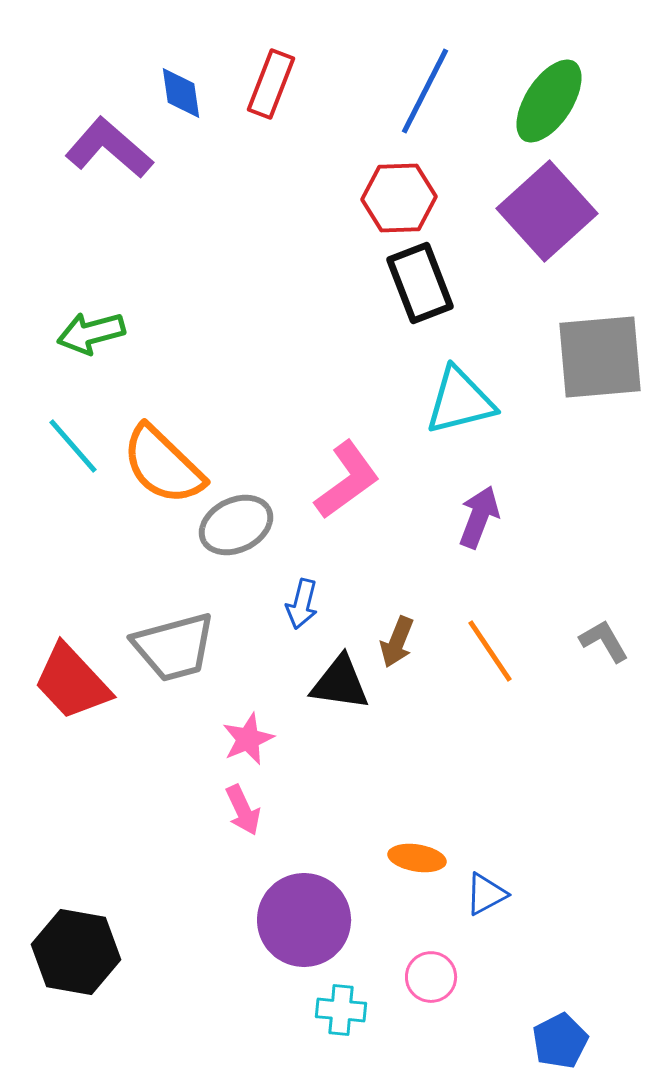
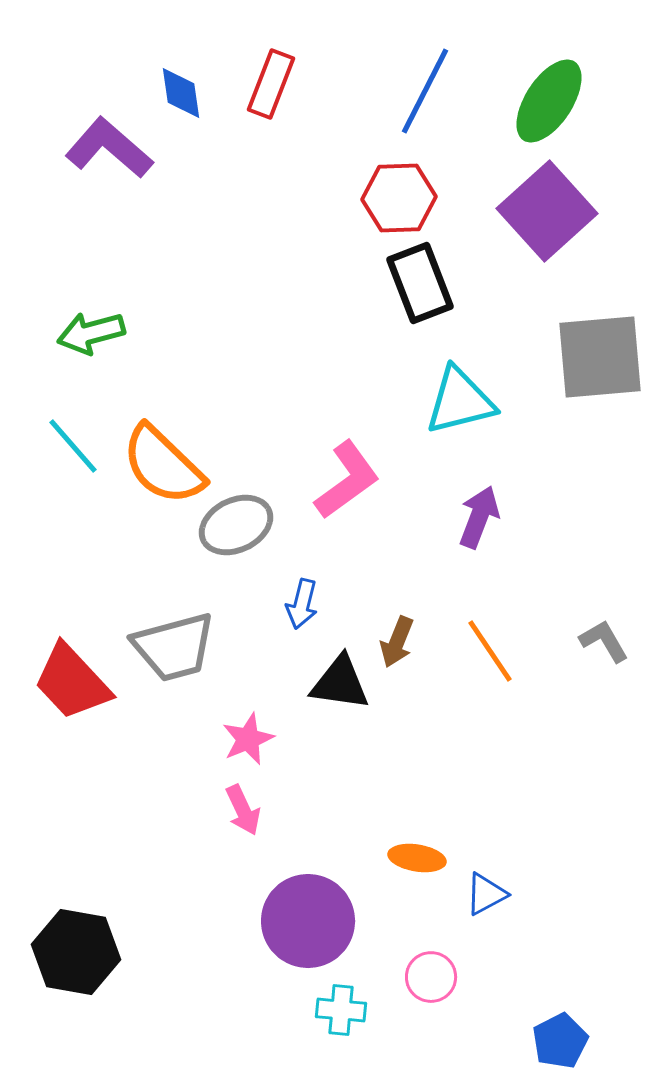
purple circle: moved 4 px right, 1 px down
